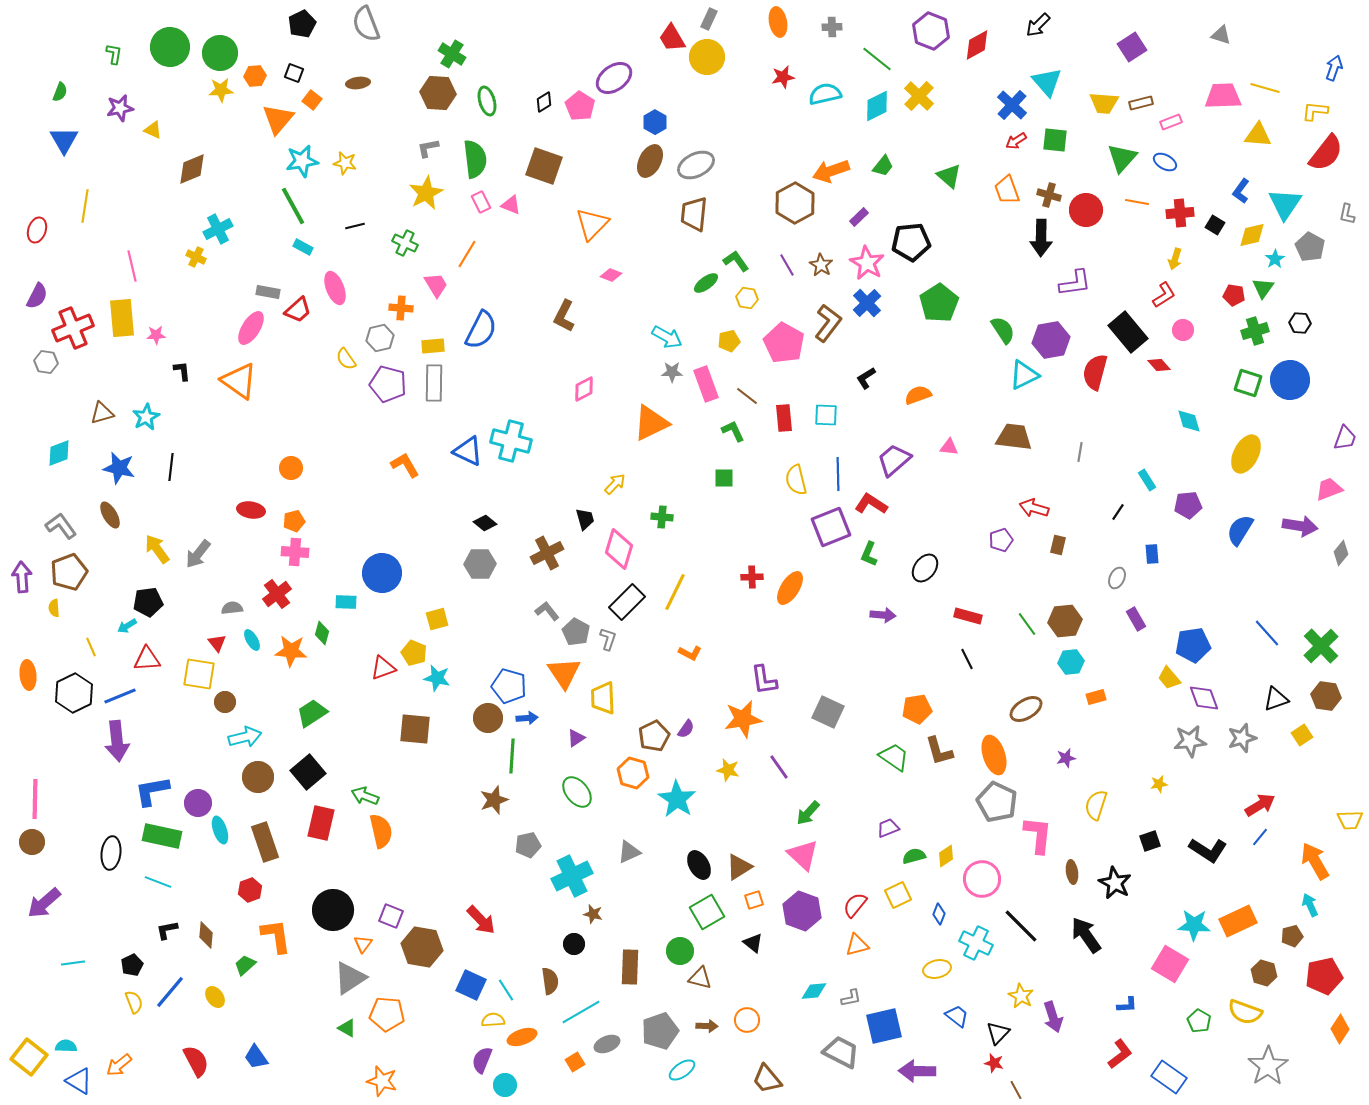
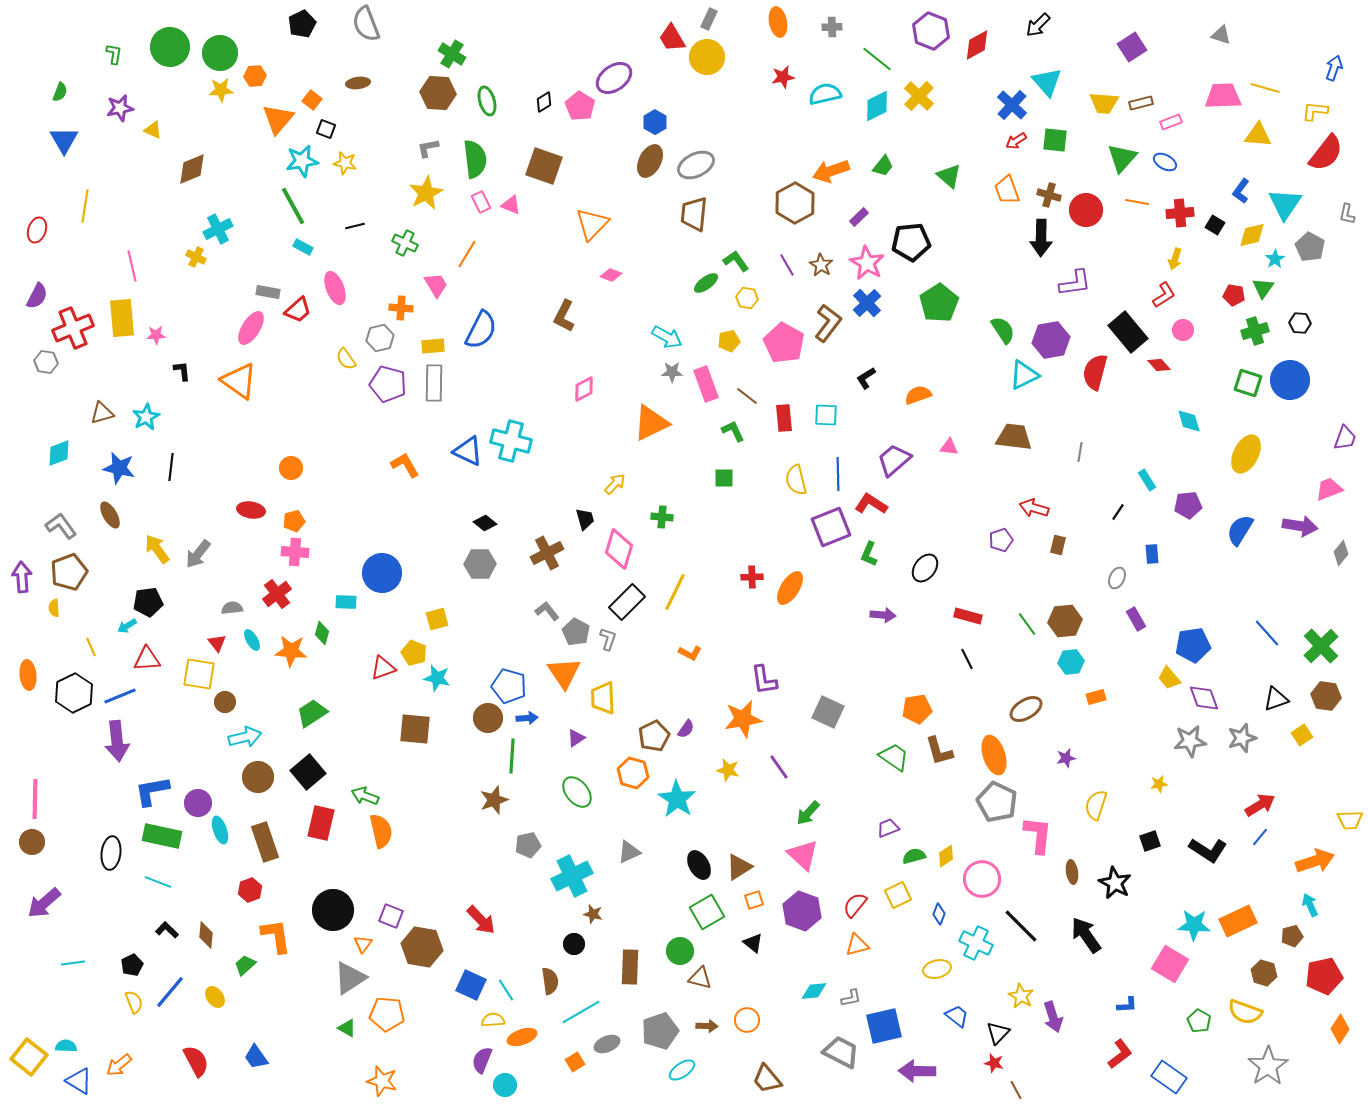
black square at (294, 73): moved 32 px right, 56 px down
orange arrow at (1315, 861): rotated 102 degrees clockwise
black L-shape at (167, 930): rotated 55 degrees clockwise
